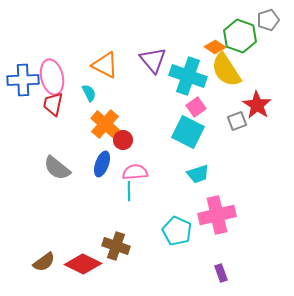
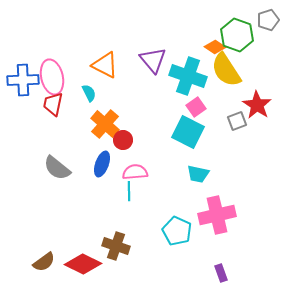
green hexagon: moved 3 px left, 1 px up
cyan trapezoid: rotated 30 degrees clockwise
